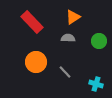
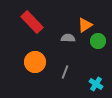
orange triangle: moved 12 px right, 8 px down
green circle: moved 1 px left
orange circle: moved 1 px left
gray line: rotated 64 degrees clockwise
cyan cross: rotated 16 degrees clockwise
